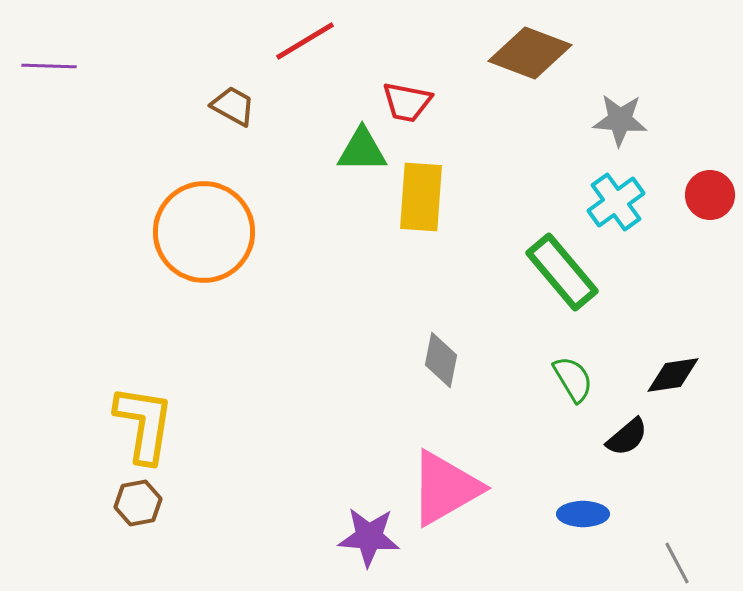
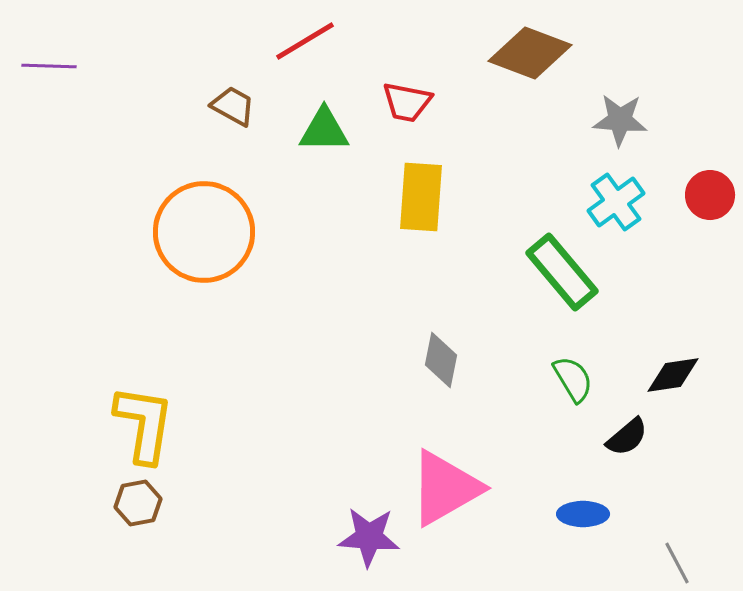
green triangle: moved 38 px left, 20 px up
